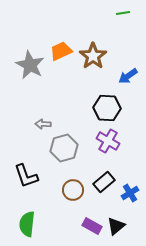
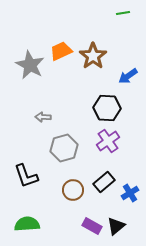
gray arrow: moved 7 px up
purple cross: rotated 25 degrees clockwise
green semicircle: rotated 80 degrees clockwise
